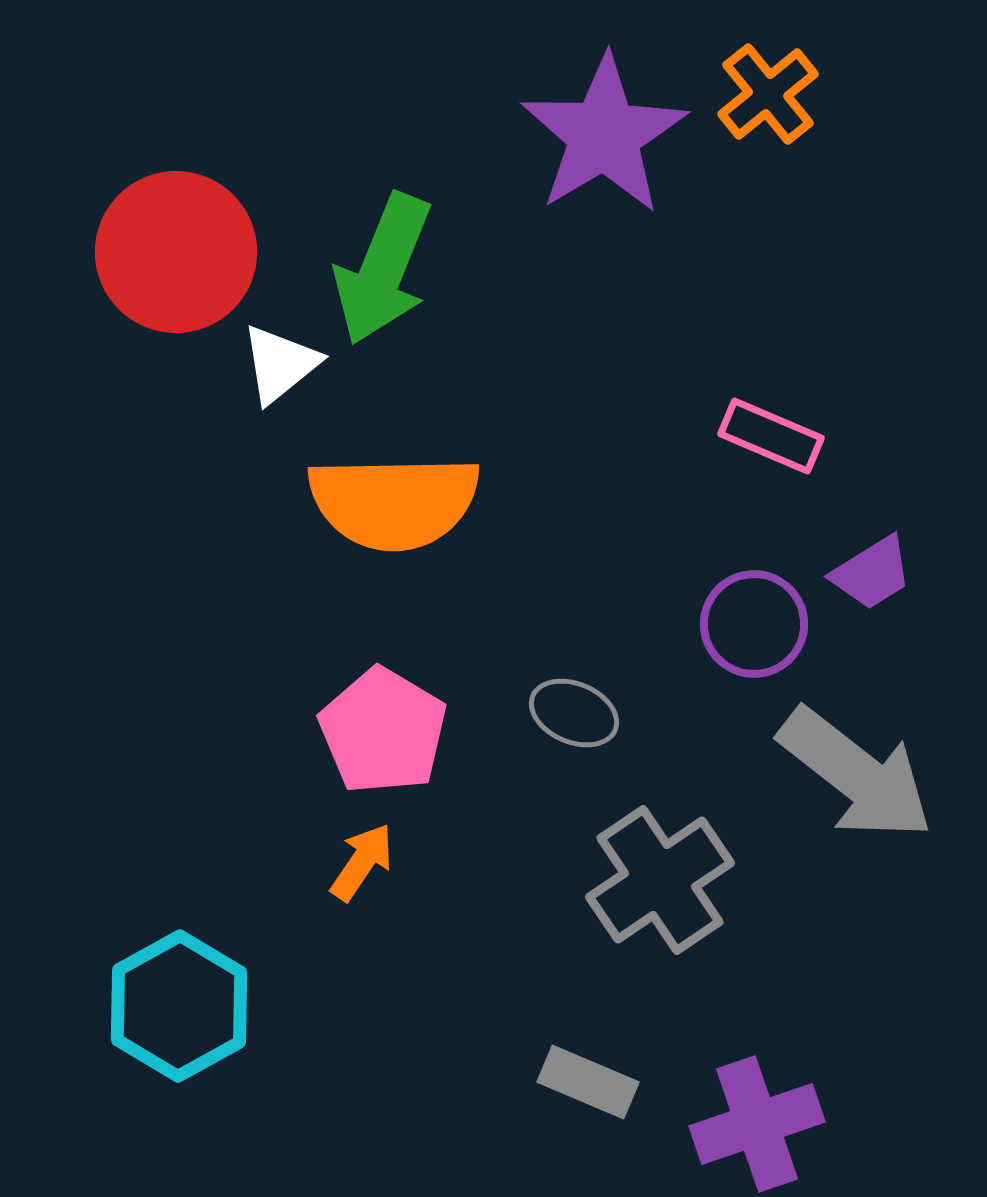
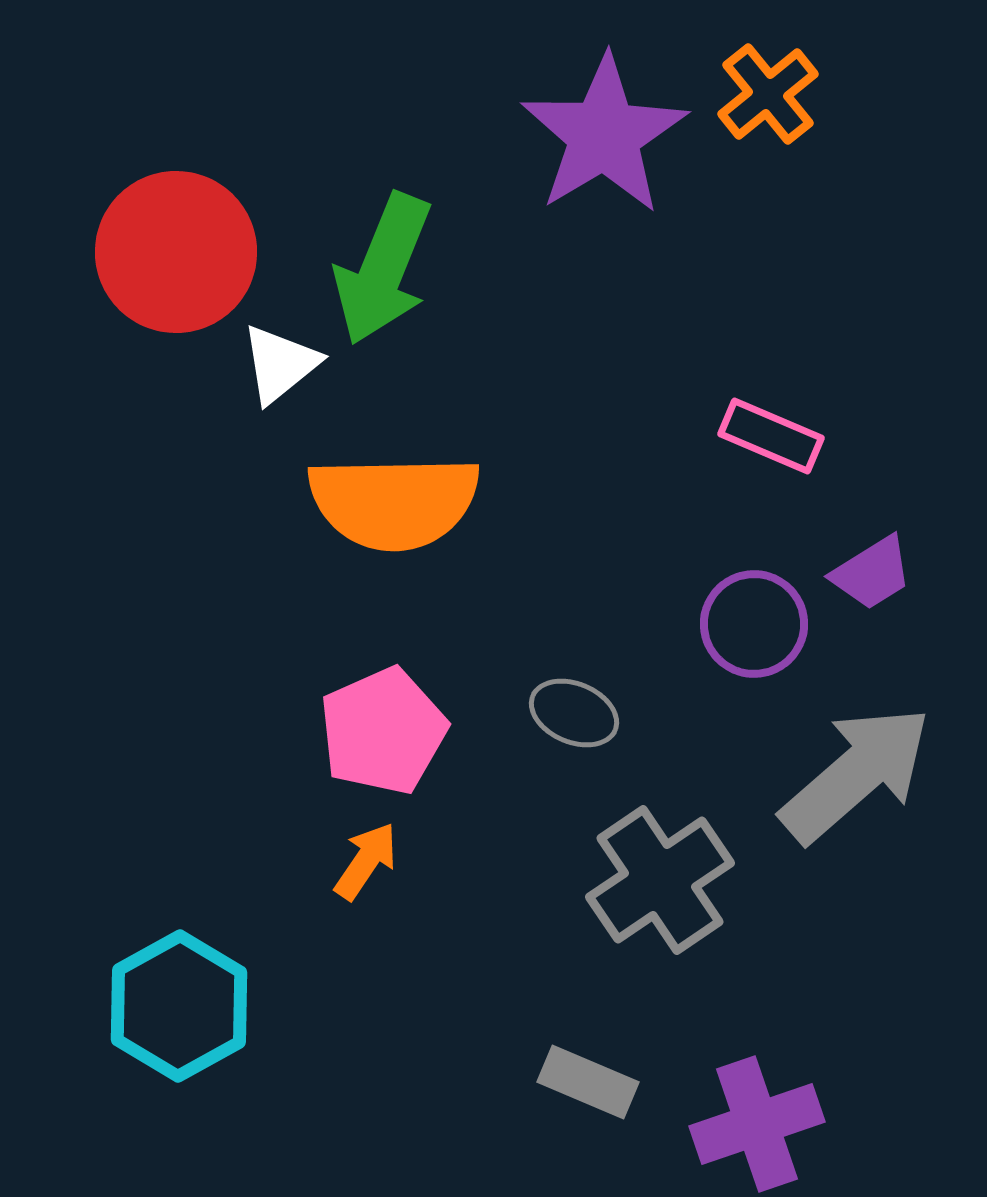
pink pentagon: rotated 17 degrees clockwise
gray arrow: rotated 79 degrees counterclockwise
orange arrow: moved 4 px right, 1 px up
